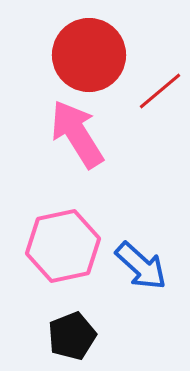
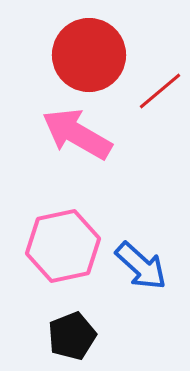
pink arrow: rotated 28 degrees counterclockwise
